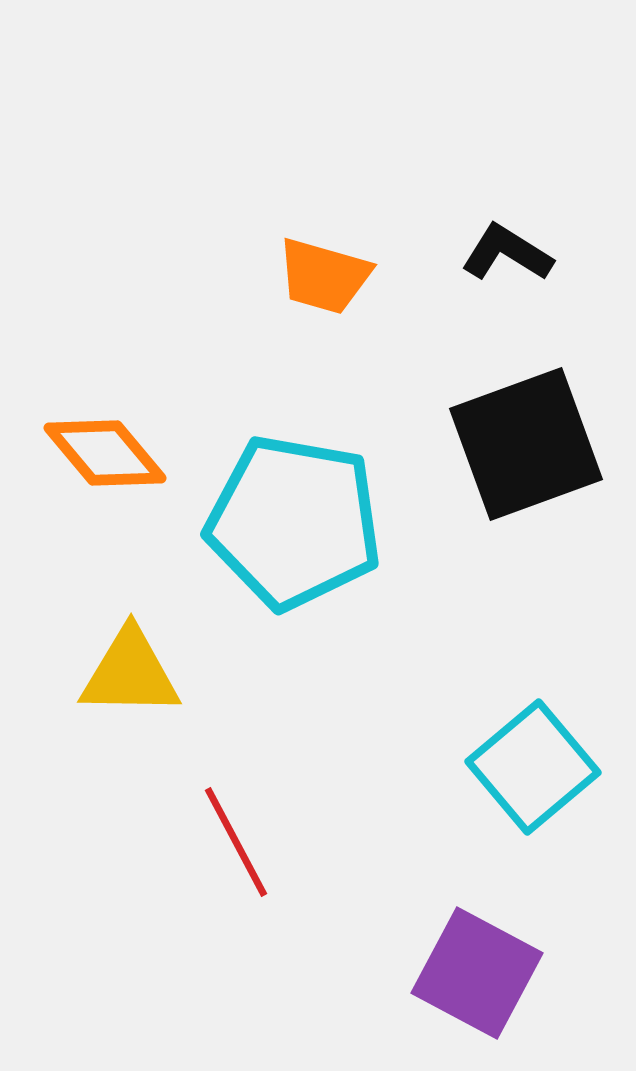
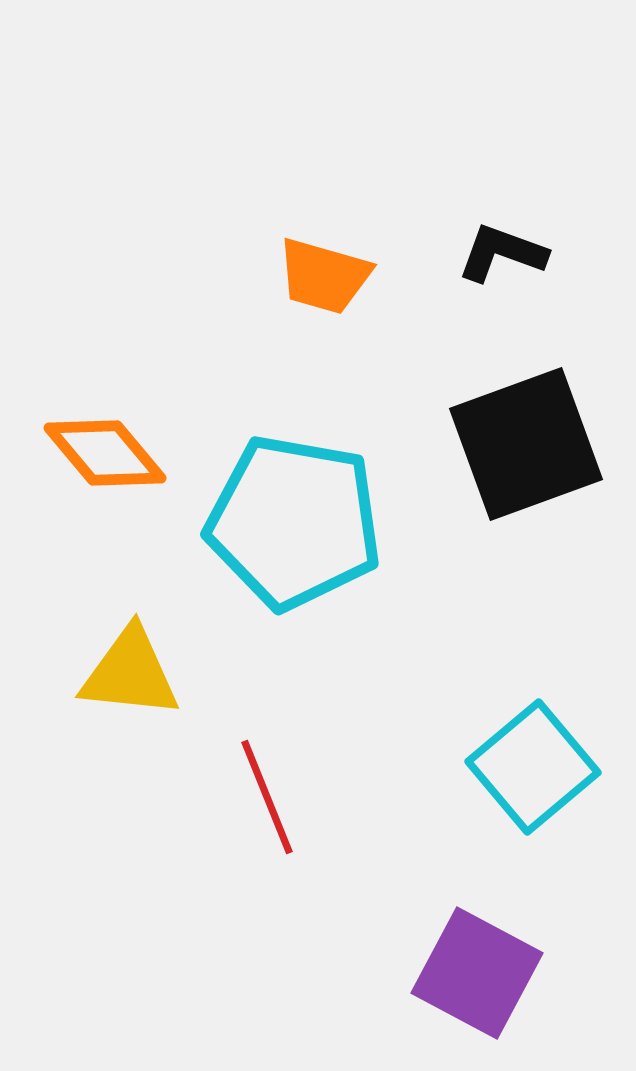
black L-shape: moved 5 px left; rotated 12 degrees counterclockwise
yellow triangle: rotated 5 degrees clockwise
red line: moved 31 px right, 45 px up; rotated 6 degrees clockwise
